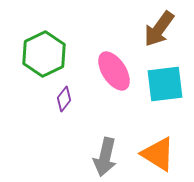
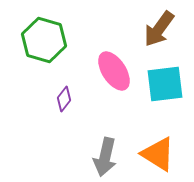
green hexagon: moved 14 px up; rotated 18 degrees counterclockwise
